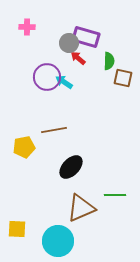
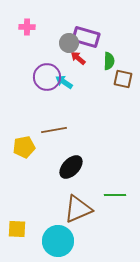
brown square: moved 1 px down
brown triangle: moved 3 px left, 1 px down
